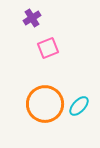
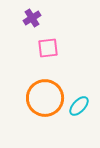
pink square: rotated 15 degrees clockwise
orange circle: moved 6 px up
